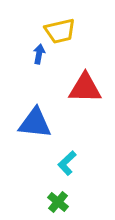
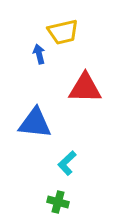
yellow trapezoid: moved 3 px right, 1 px down
blue arrow: rotated 24 degrees counterclockwise
green cross: rotated 25 degrees counterclockwise
